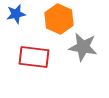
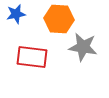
orange hexagon: rotated 20 degrees counterclockwise
red rectangle: moved 2 px left
